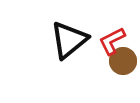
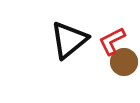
brown circle: moved 1 px right, 1 px down
